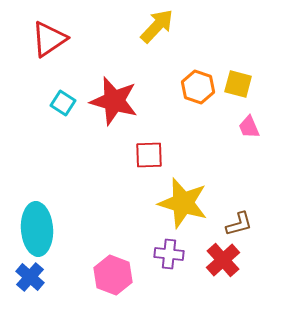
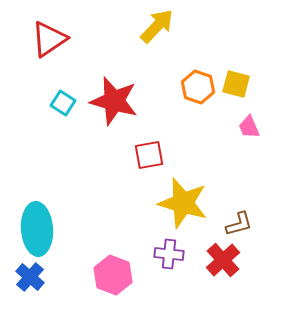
yellow square: moved 2 px left
red square: rotated 8 degrees counterclockwise
